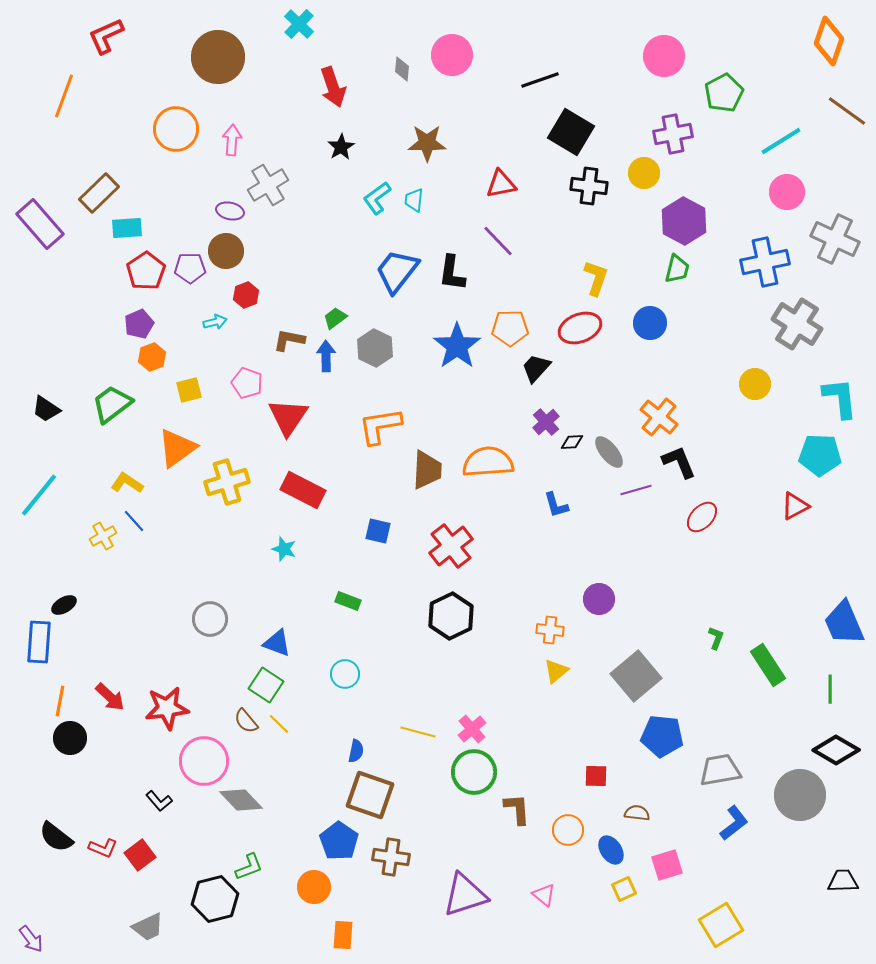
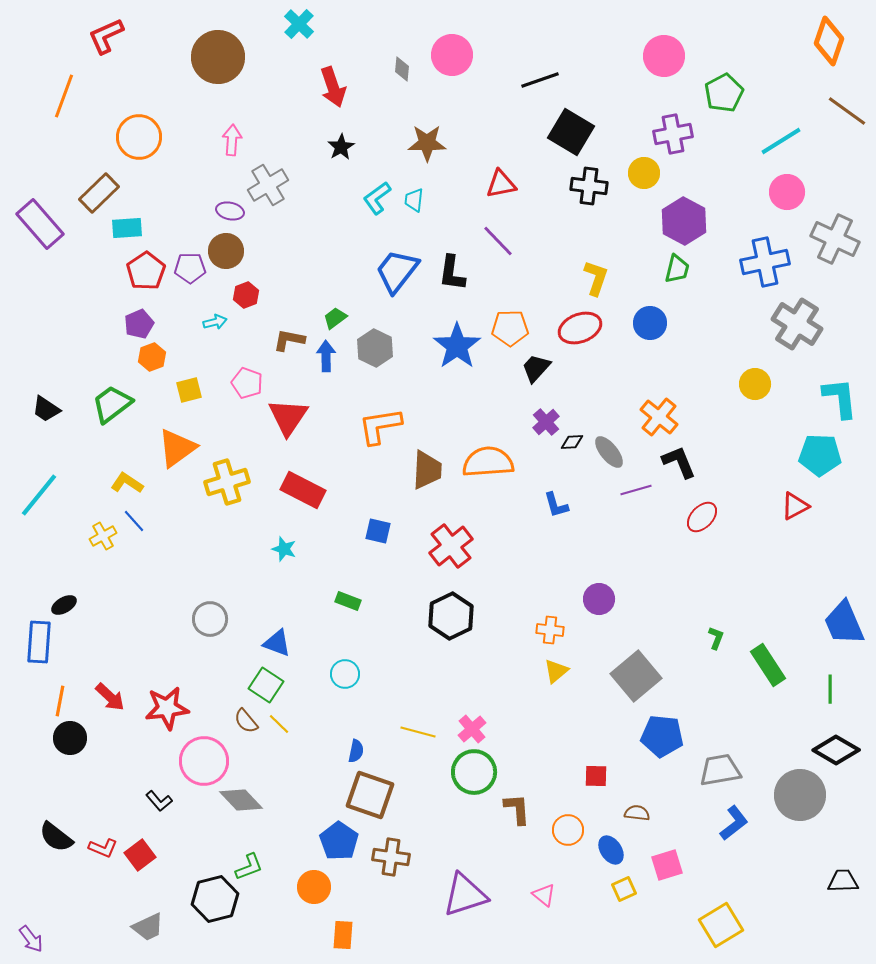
orange circle at (176, 129): moved 37 px left, 8 px down
